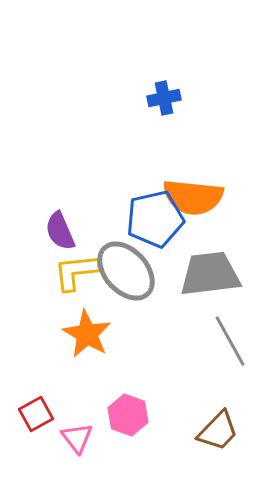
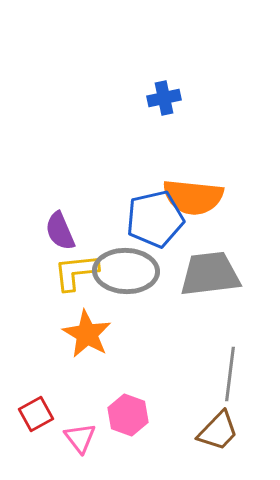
gray ellipse: rotated 46 degrees counterclockwise
gray line: moved 33 px down; rotated 36 degrees clockwise
pink triangle: moved 3 px right
